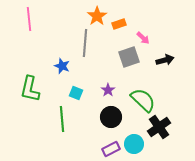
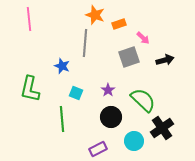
orange star: moved 2 px left, 1 px up; rotated 18 degrees counterclockwise
black cross: moved 3 px right, 1 px down
cyan circle: moved 3 px up
purple rectangle: moved 13 px left
